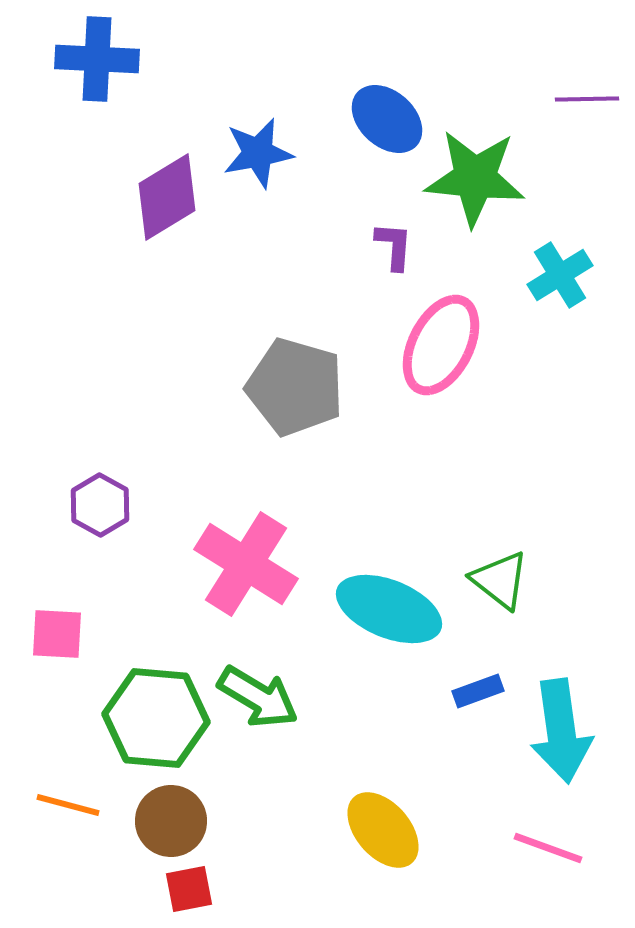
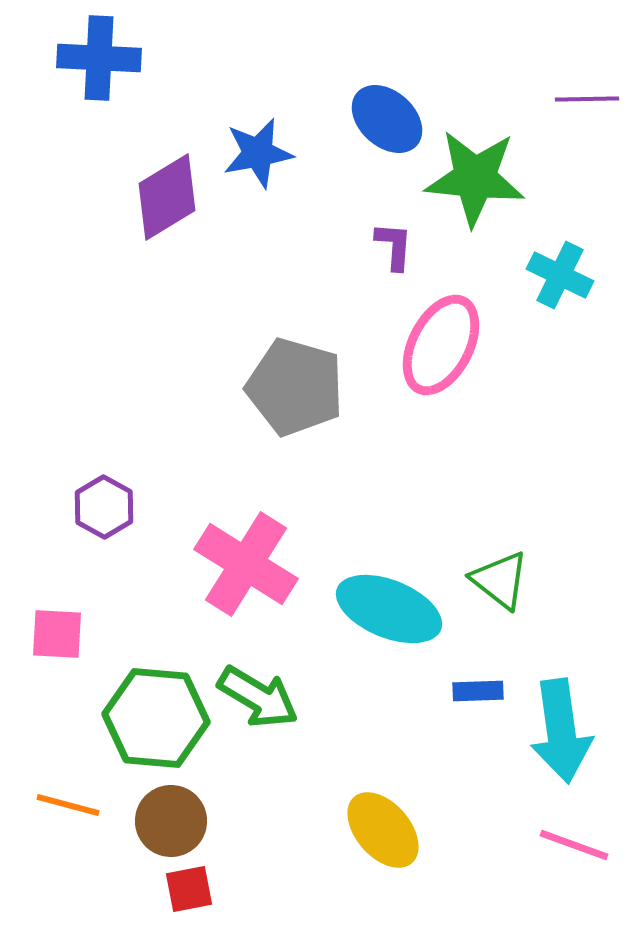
blue cross: moved 2 px right, 1 px up
cyan cross: rotated 32 degrees counterclockwise
purple hexagon: moved 4 px right, 2 px down
blue rectangle: rotated 18 degrees clockwise
pink line: moved 26 px right, 3 px up
